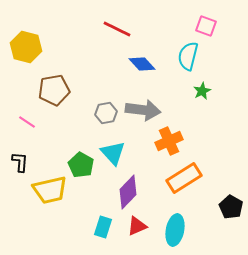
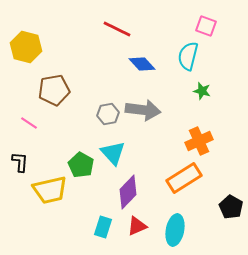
green star: rotated 30 degrees counterclockwise
gray hexagon: moved 2 px right, 1 px down
pink line: moved 2 px right, 1 px down
orange cross: moved 30 px right
